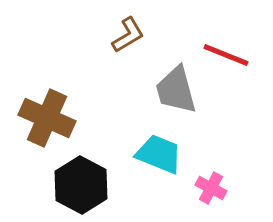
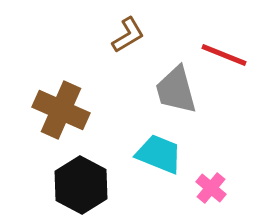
red line: moved 2 px left
brown cross: moved 14 px right, 8 px up
pink cross: rotated 12 degrees clockwise
